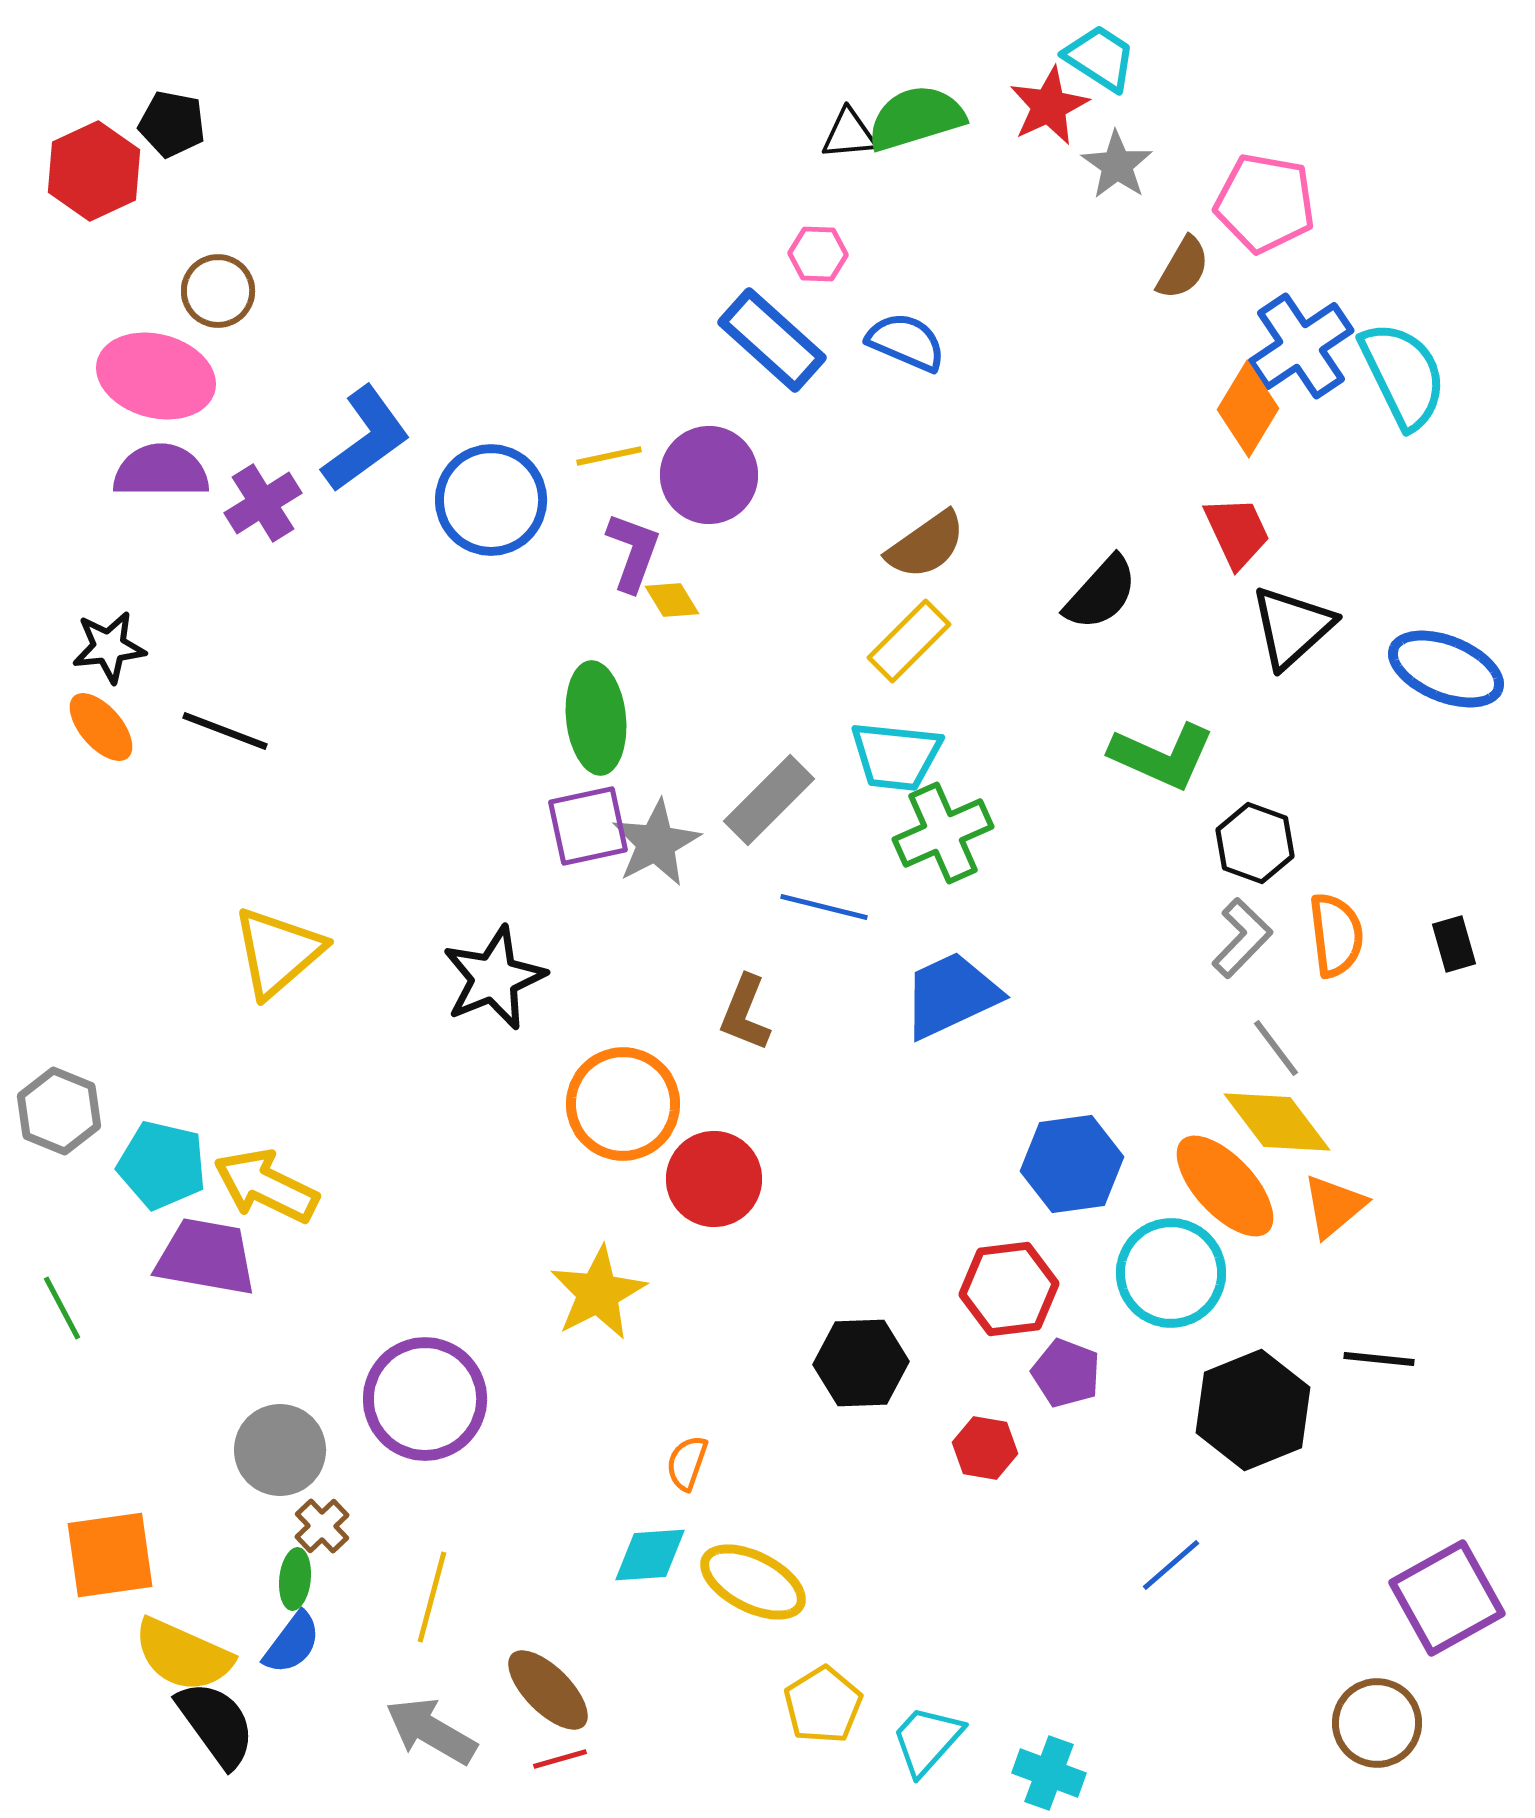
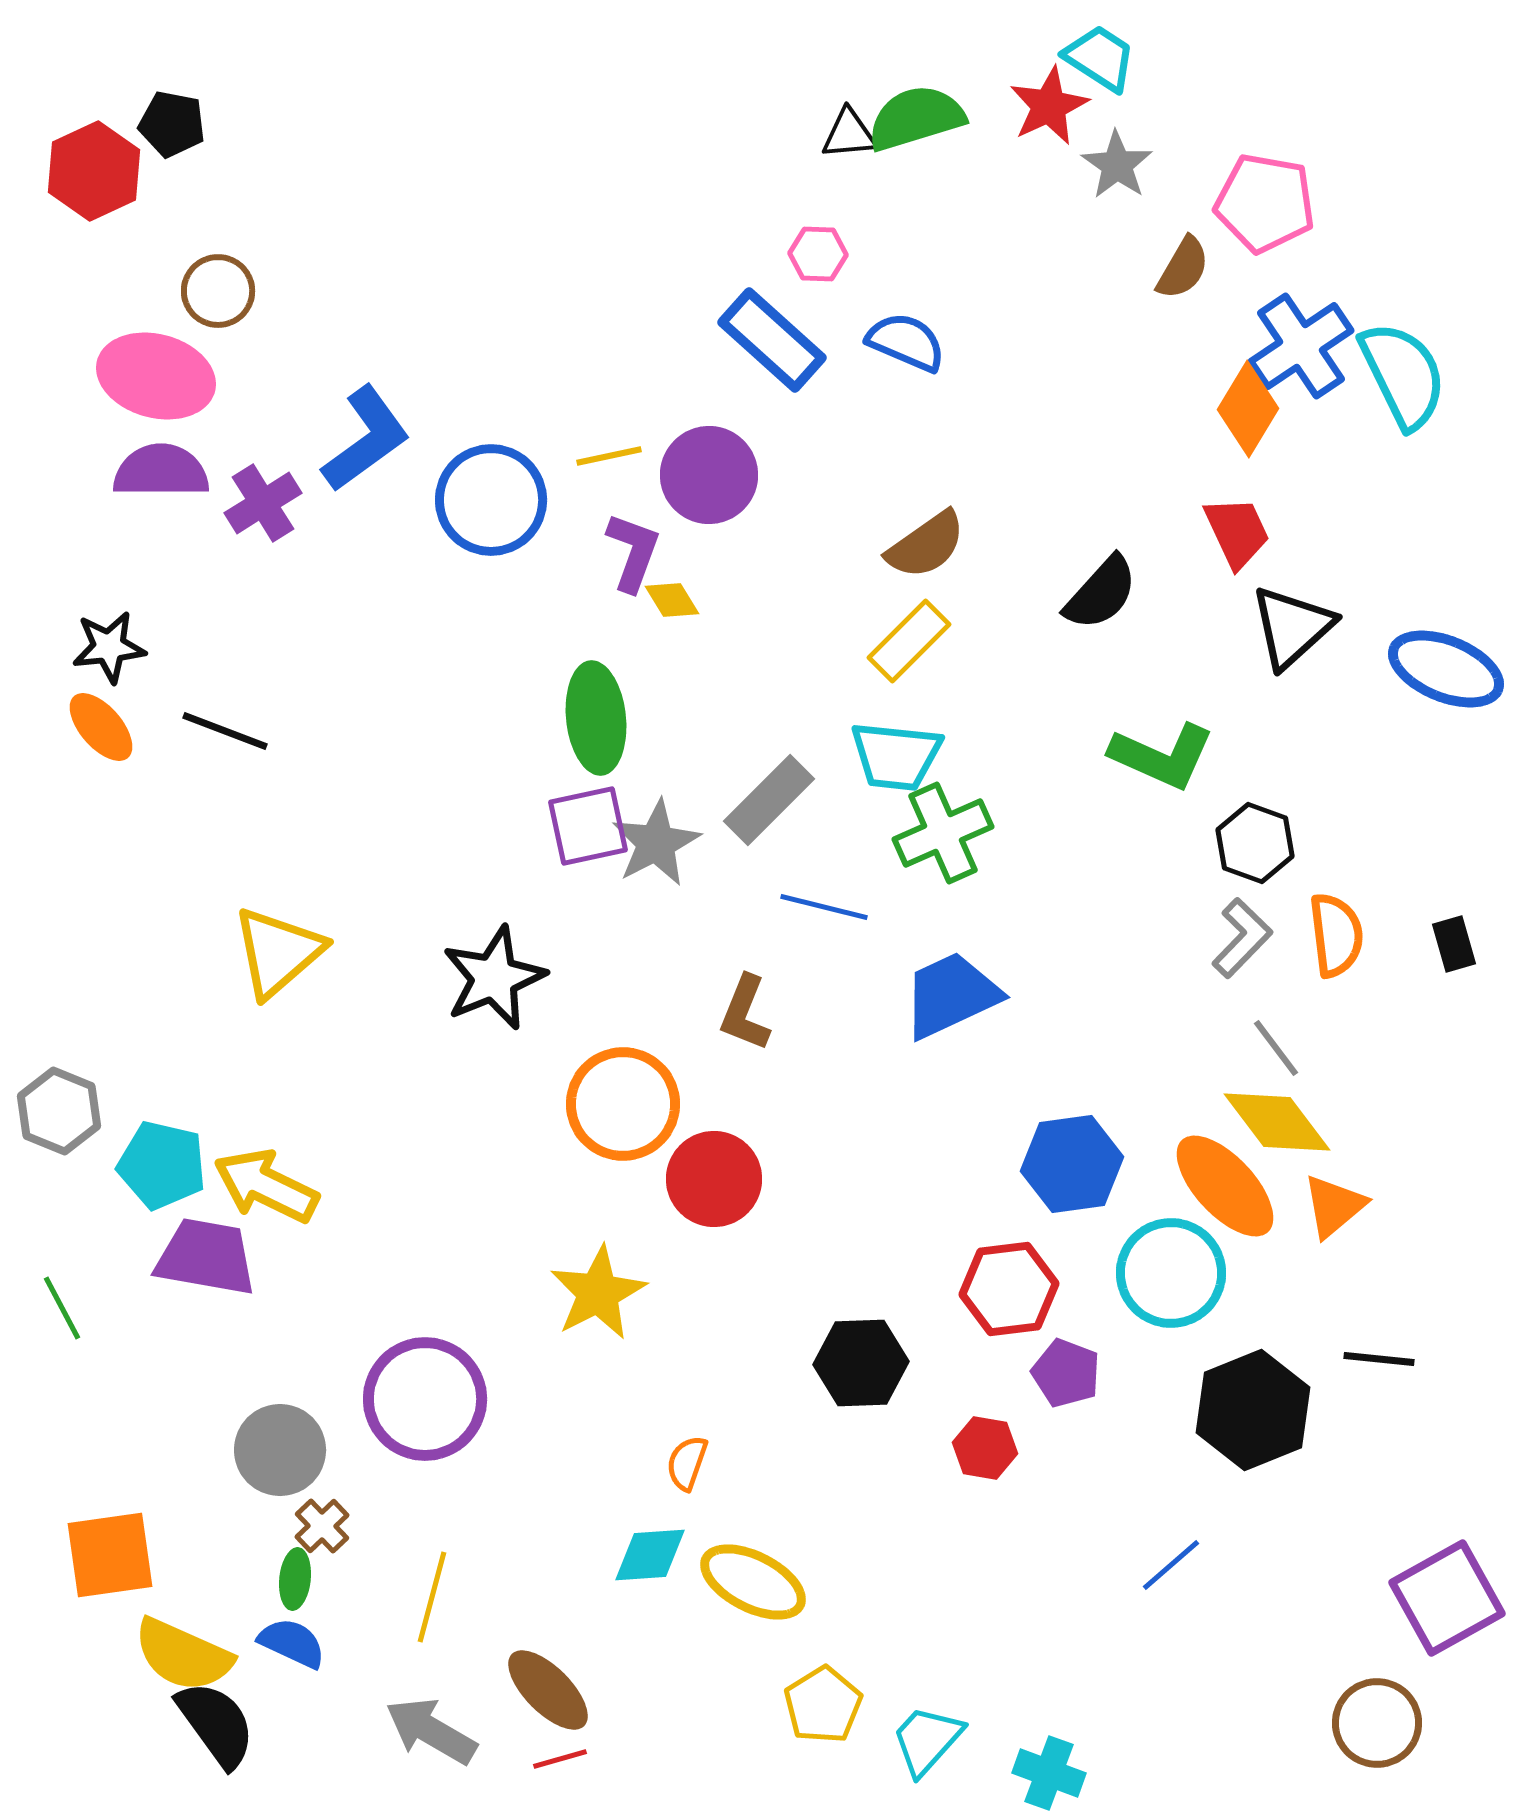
blue semicircle at (292, 1643): rotated 102 degrees counterclockwise
